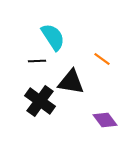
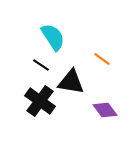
black line: moved 4 px right, 4 px down; rotated 36 degrees clockwise
purple diamond: moved 10 px up
